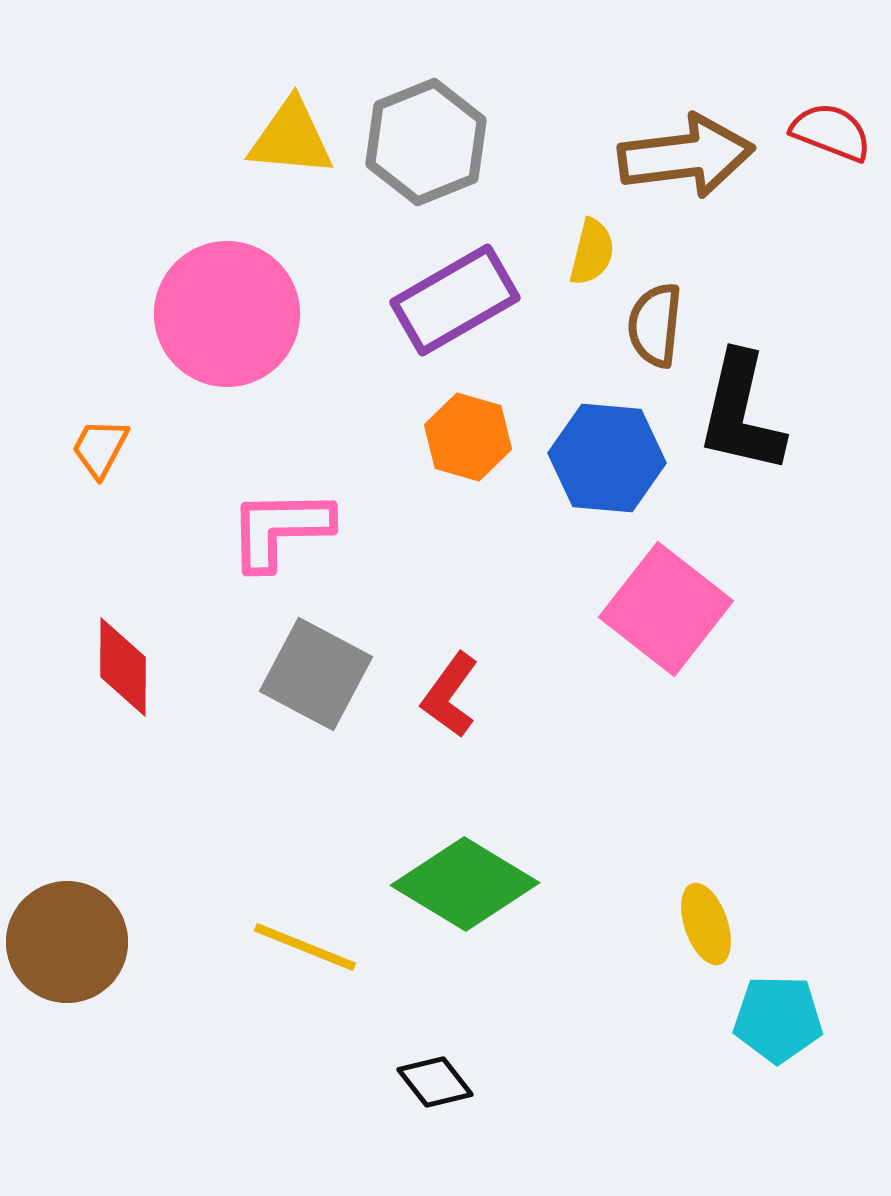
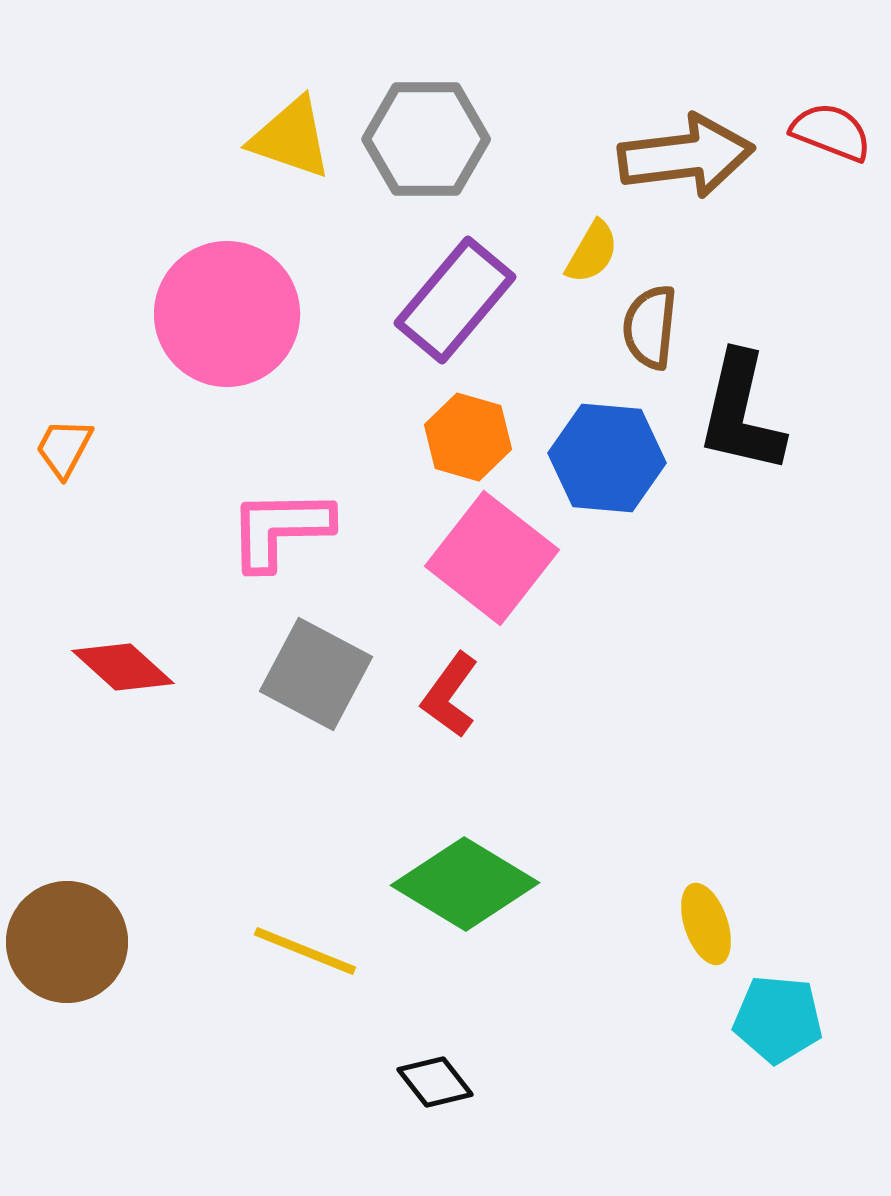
yellow triangle: rotated 14 degrees clockwise
gray hexagon: moved 3 px up; rotated 22 degrees clockwise
yellow semicircle: rotated 16 degrees clockwise
purple rectangle: rotated 20 degrees counterclockwise
brown semicircle: moved 5 px left, 2 px down
orange trapezoid: moved 36 px left
pink square: moved 174 px left, 51 px up
red diamond: rotated 48 degrees counterclockwise
yellow line: moved 4 px down
cyan pentagon: rotated 4 degrees clockwise
